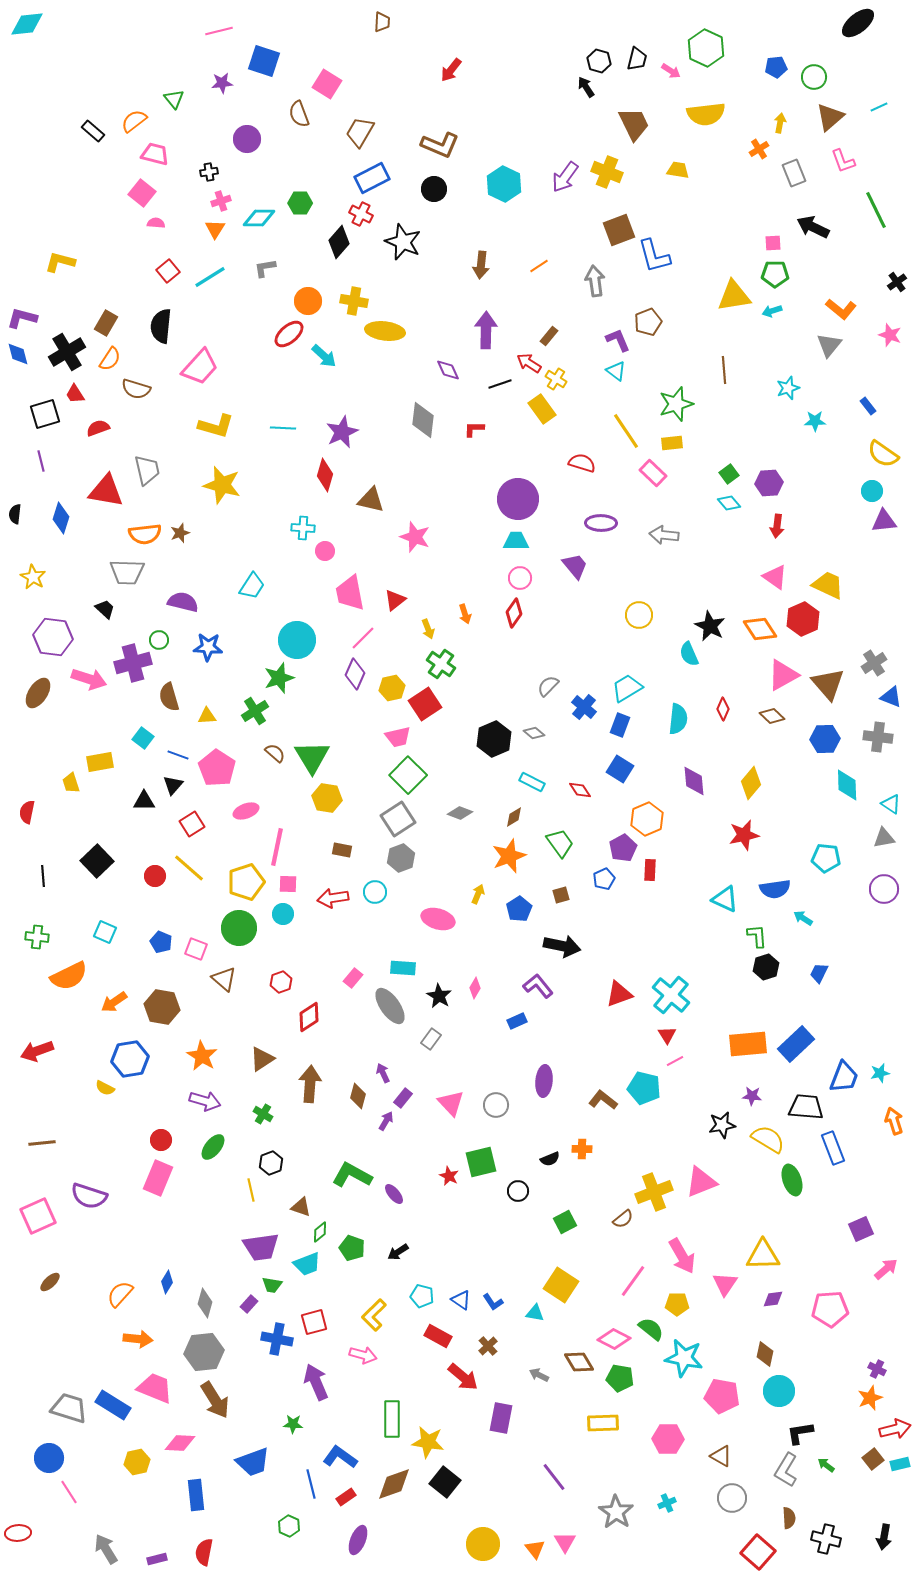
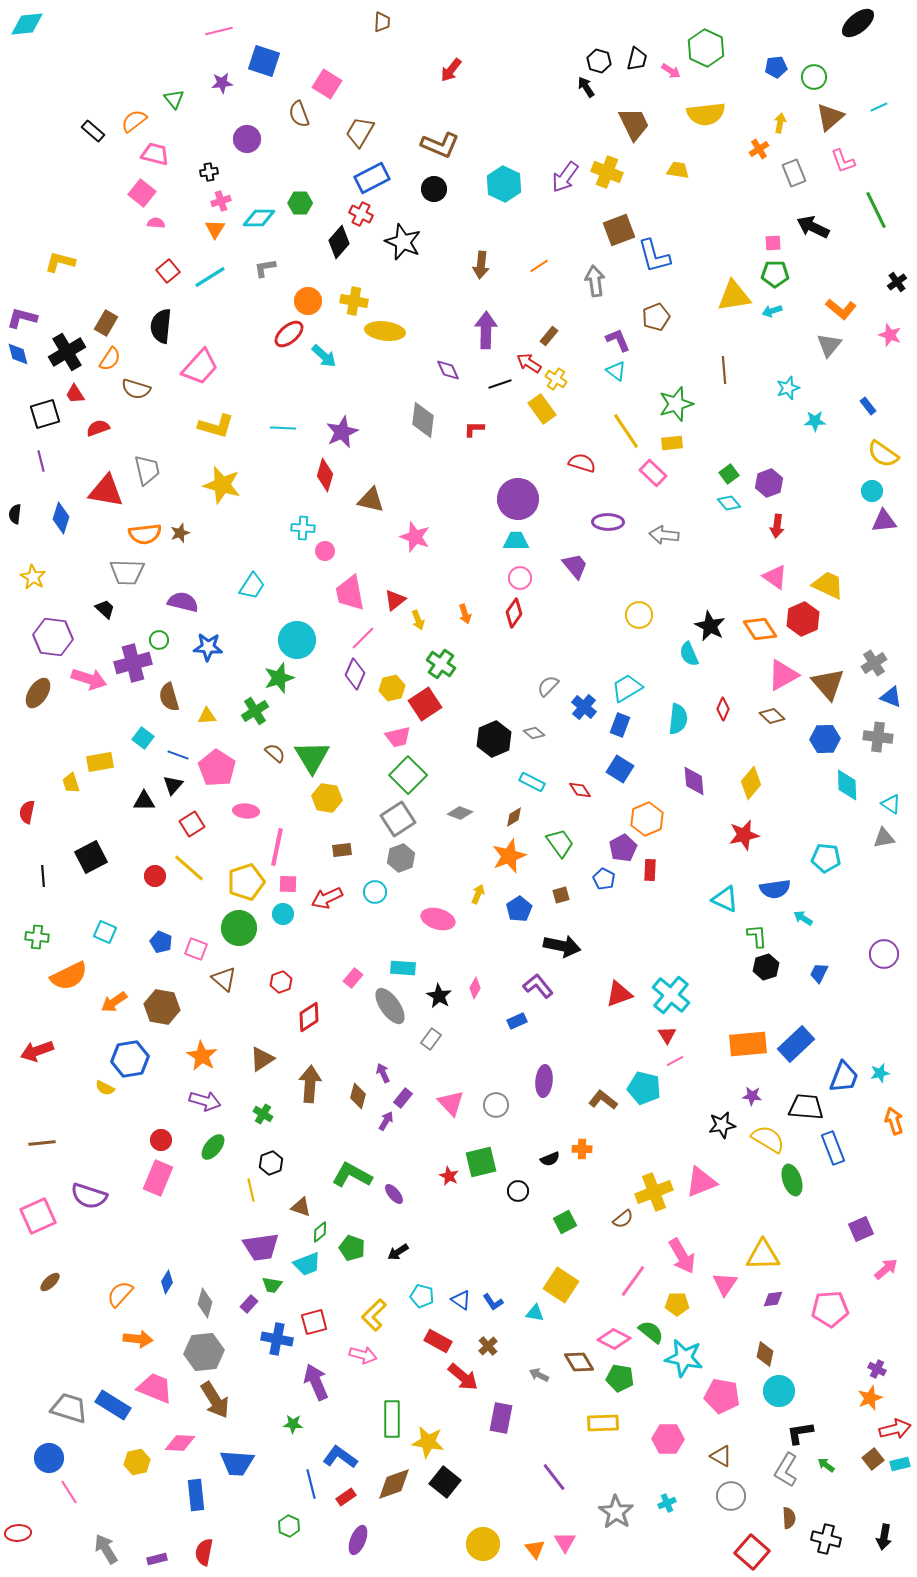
brown pentagon at (648, 322): moved 8 px right, 5 px up
purple hexagon at (769, 483): rotated 16 degrees counterclockwise
purple ellipse at (601, 523): moved 7 px right, 1 px up
yellow arrow at (428, 629): moved 10 px left, 9 px up
pink ellipse at (246, 811): rotated 25 degrees clockwise
brown rectangle at (342, 850): rotated 18 degrees counterclockwise
black square at (97, 861): moved 6 px left, 4 px up; rotated 16 degrees clockwise
blue pentagon at (604, 879): rotated 20 degrees counterclockwise
purple circle at (884, 889): moved 65 px down
red arrow at (333, 898): moved 6 px left; rotated 16 degrees counterclockwise
green semicircle at (651, 1329): moved 3 px down
red rectangle at (438, 1336): moved 5 px down
blue trapezoid at (253, 1462): moved 16 px left, 1 px down; rotated 24 degrees clockwise
gray circle at (732, 1498): moved 1 px left, 2 px up
red square at (758, 1552): moved 6 px left
